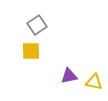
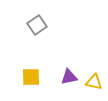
yellow square: moved 26 px down
purple triangle: moved 1 px down
